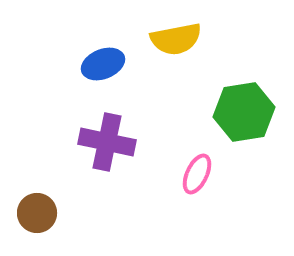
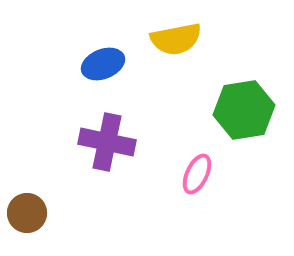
green hexagon: moved 2 px up
brown circle: moved 10 px left
